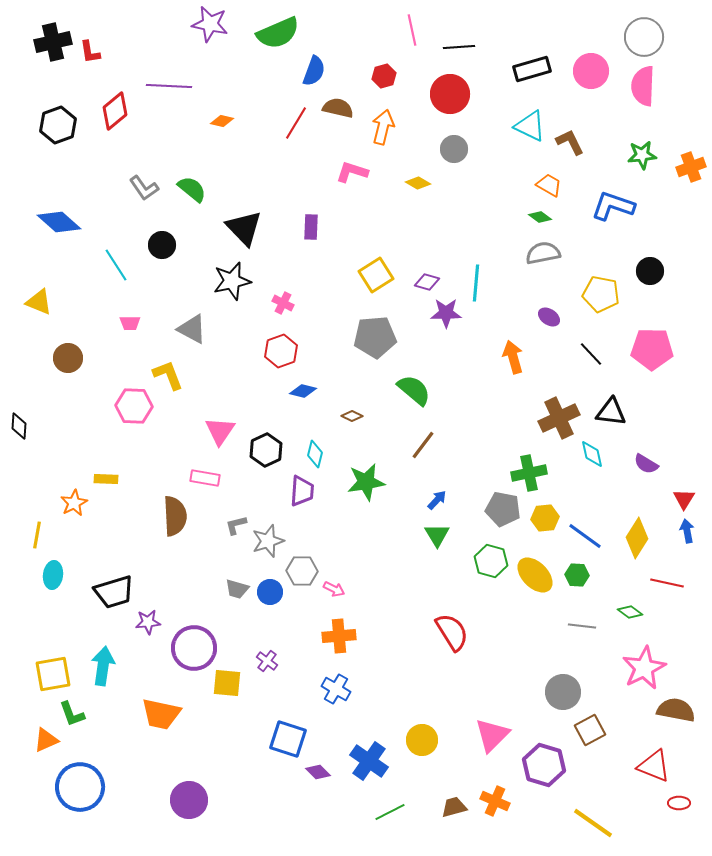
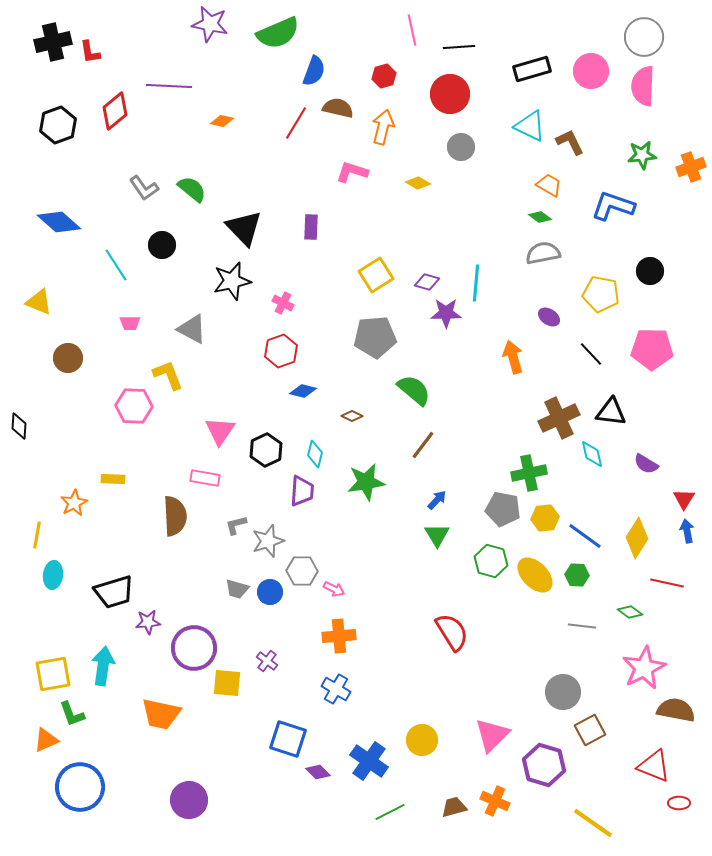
gray circle at (454, 149): moved 7 px right, 2 px up
yellow rectangle at (106, 479): moved 7 px right
